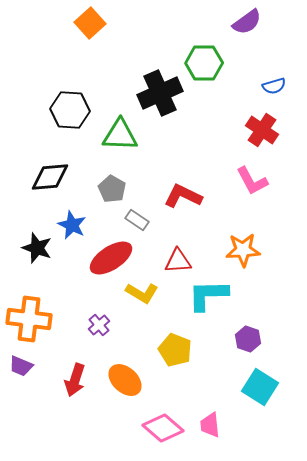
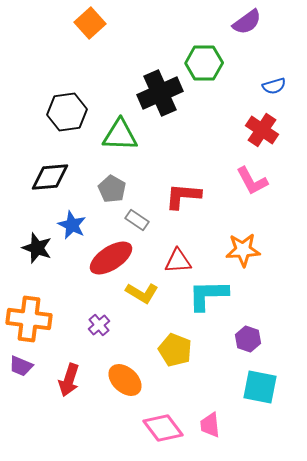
black hexagon: moved 3 px left, 2 px down; rotated 12 degrees counterclockwise
red L-shape: rotated 21 degrees counterclockwise
red arrow: moved 6 px left
cyan square: rotated 21 degrees counterclockwise
pink diamond: rotated 12 degrees clockwise
